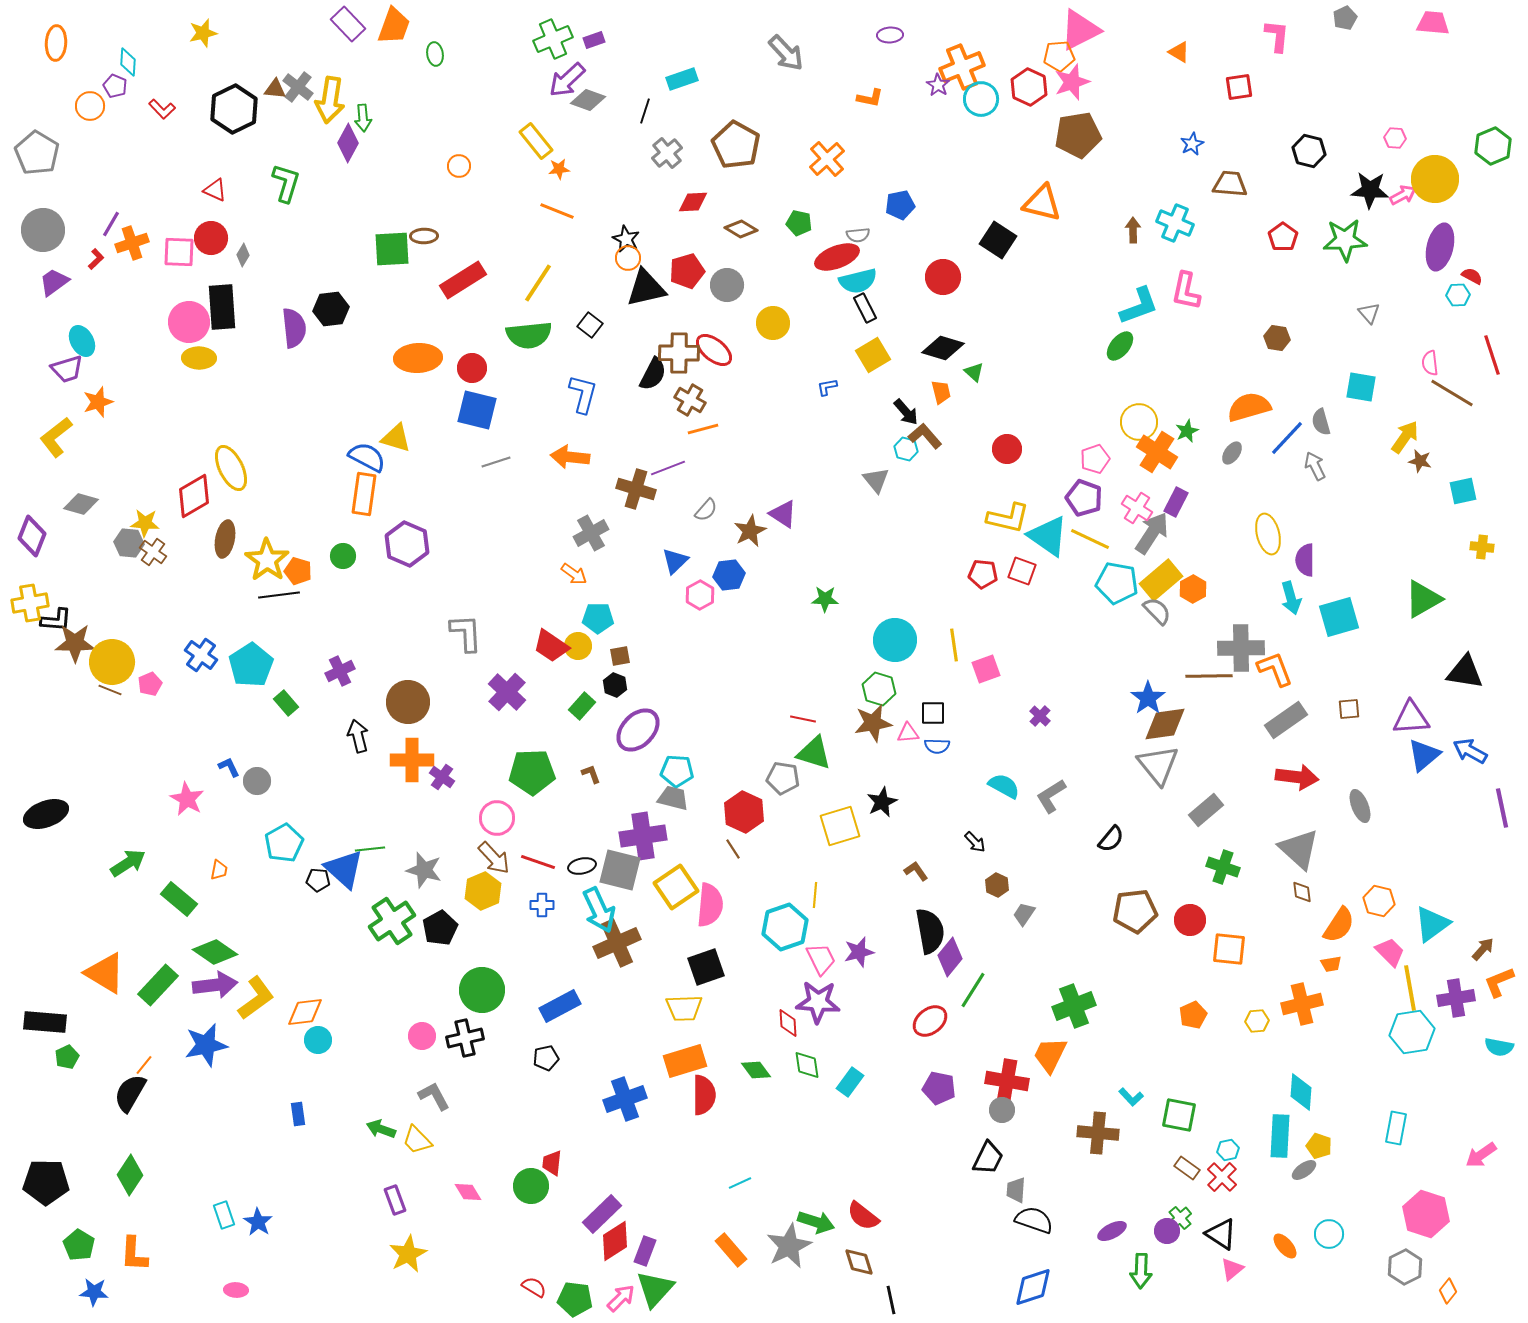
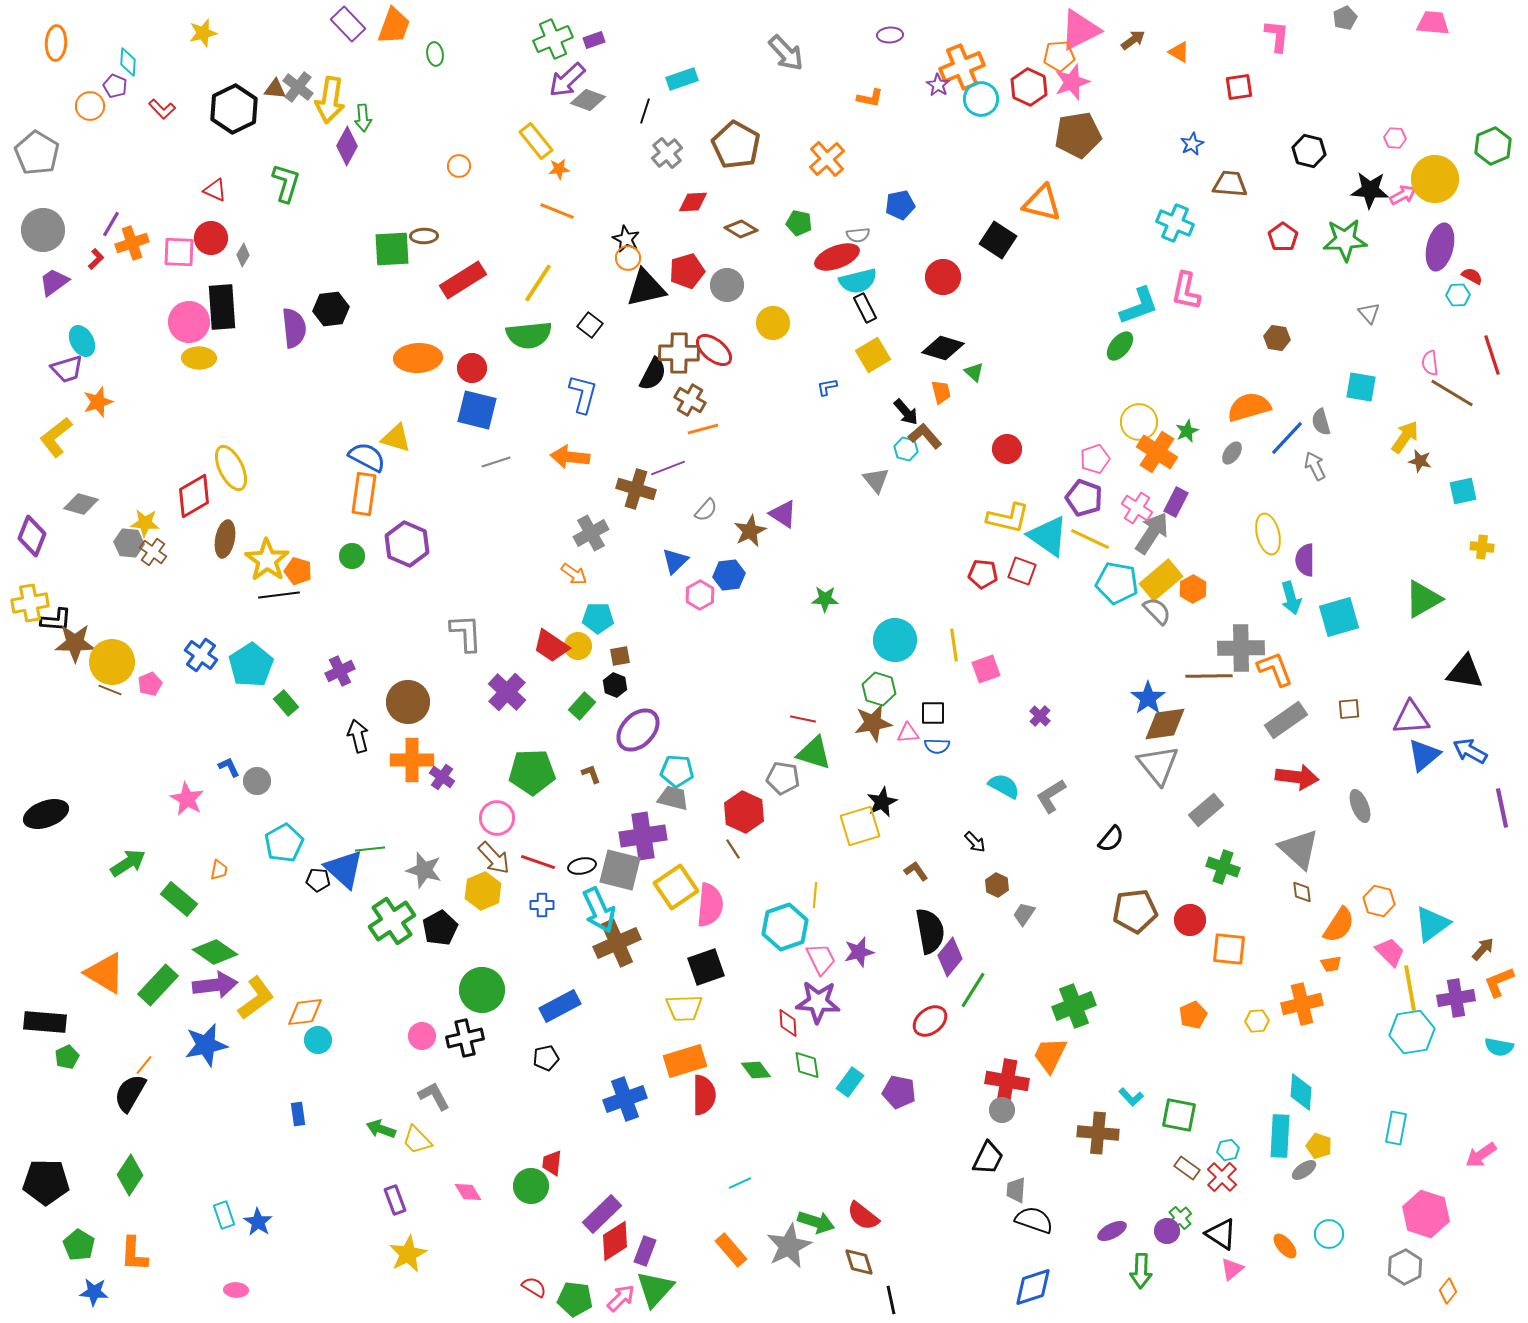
purple diamond at (348, 143): moved 1 px left, 3 px down
brown arrow at (1133, 230): moved 190 px up; rotated 55 degrees clockwise
green circle at (343, 556): moved 9 px right
yellow square at (840, 826): moved 20 px right
purple pentagon at (939, 1088): moved 40 px left, 4 px down
